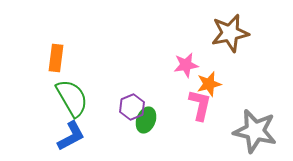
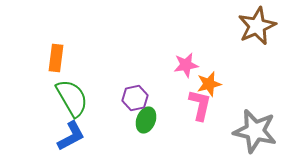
brown star: moved 27 px right, 7 px up; rotated 12 degrees counterclockwise
purple hexagon: moved 3 px right, 9 px up; rotated 10 degrees clockwise
